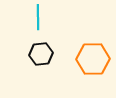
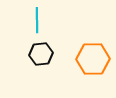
cyan line: moved 1 px left, 3 px down
